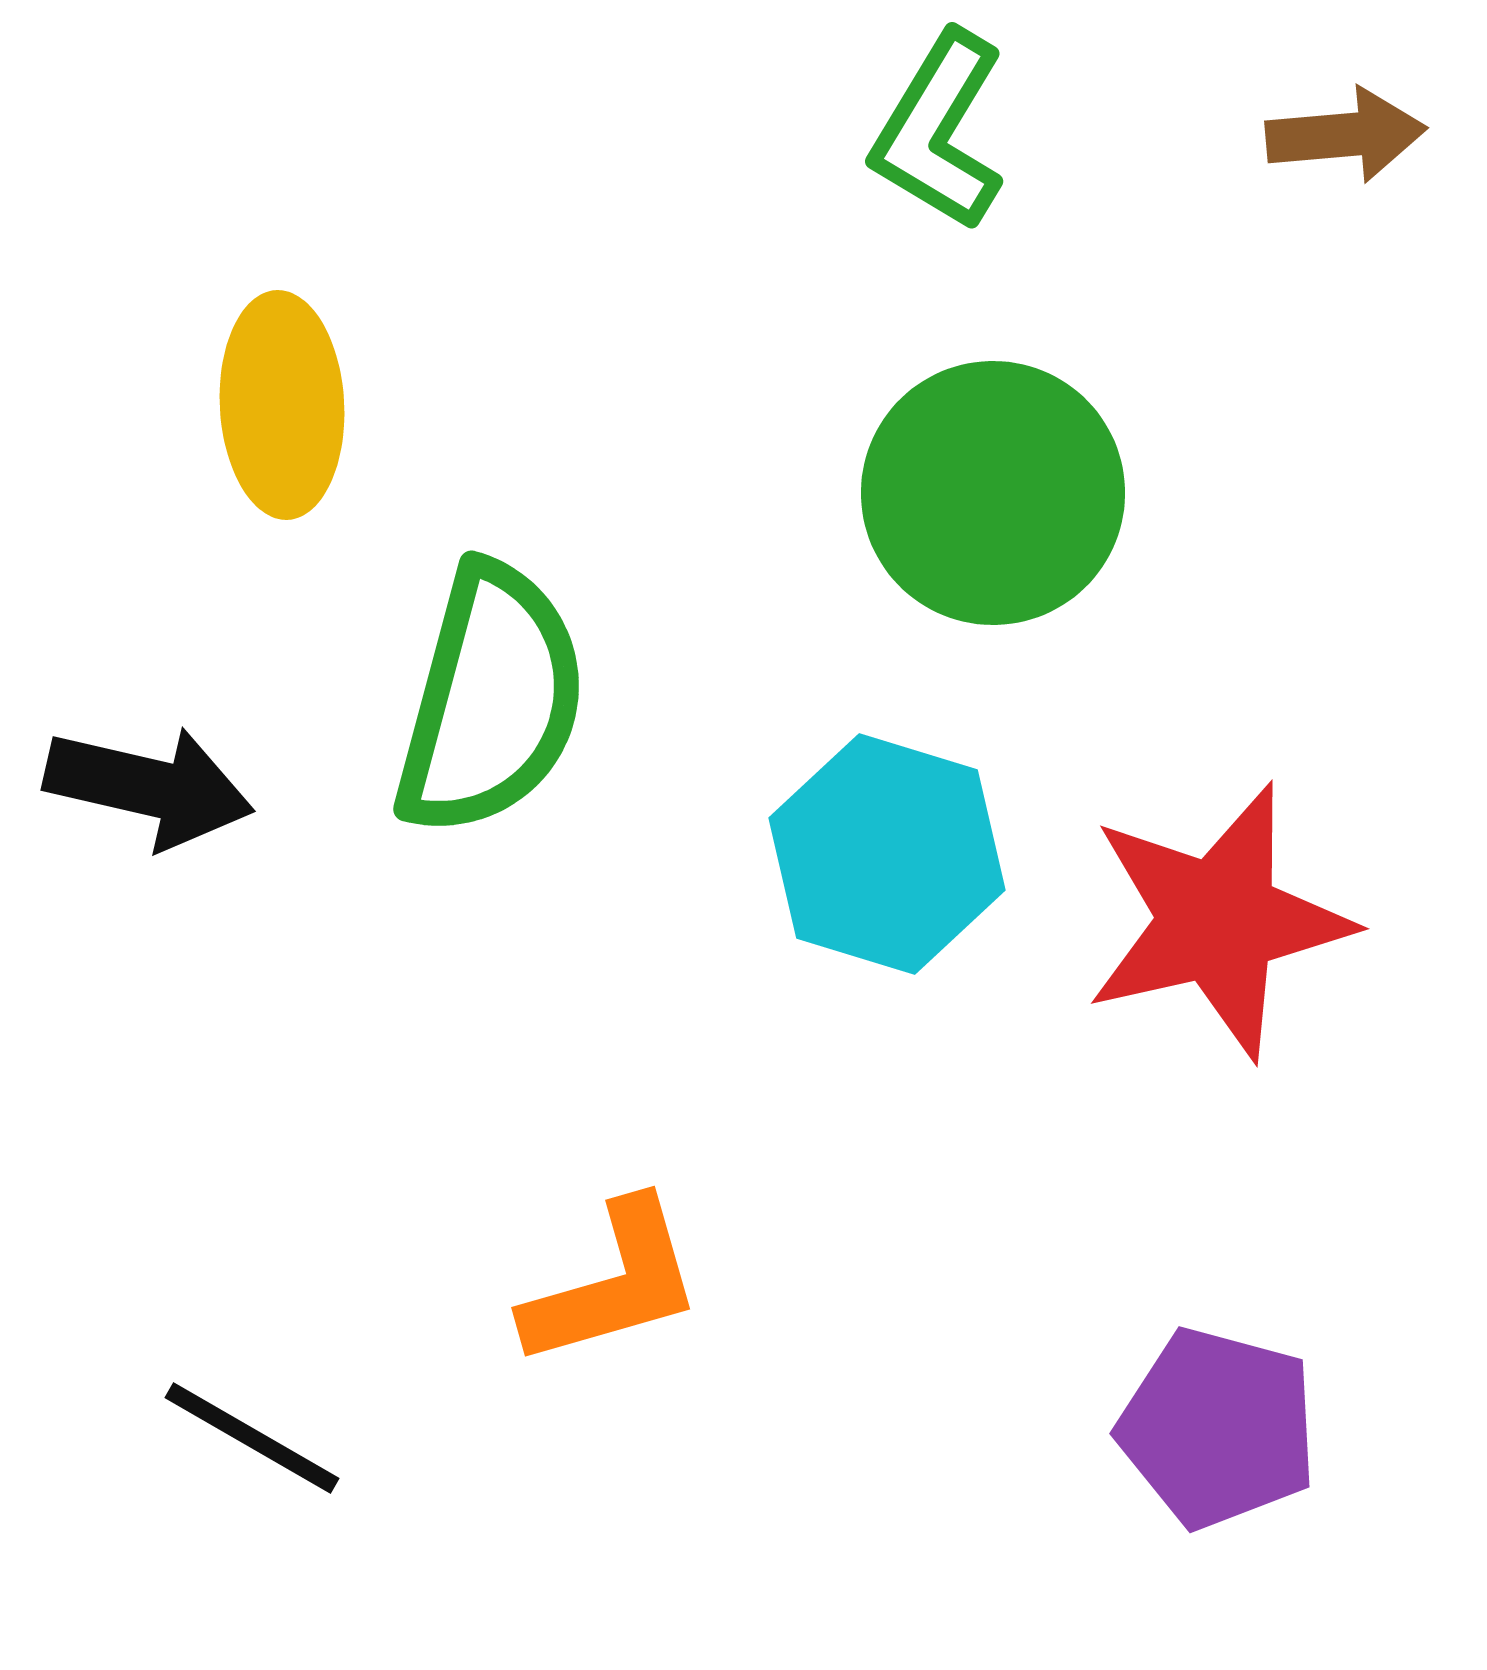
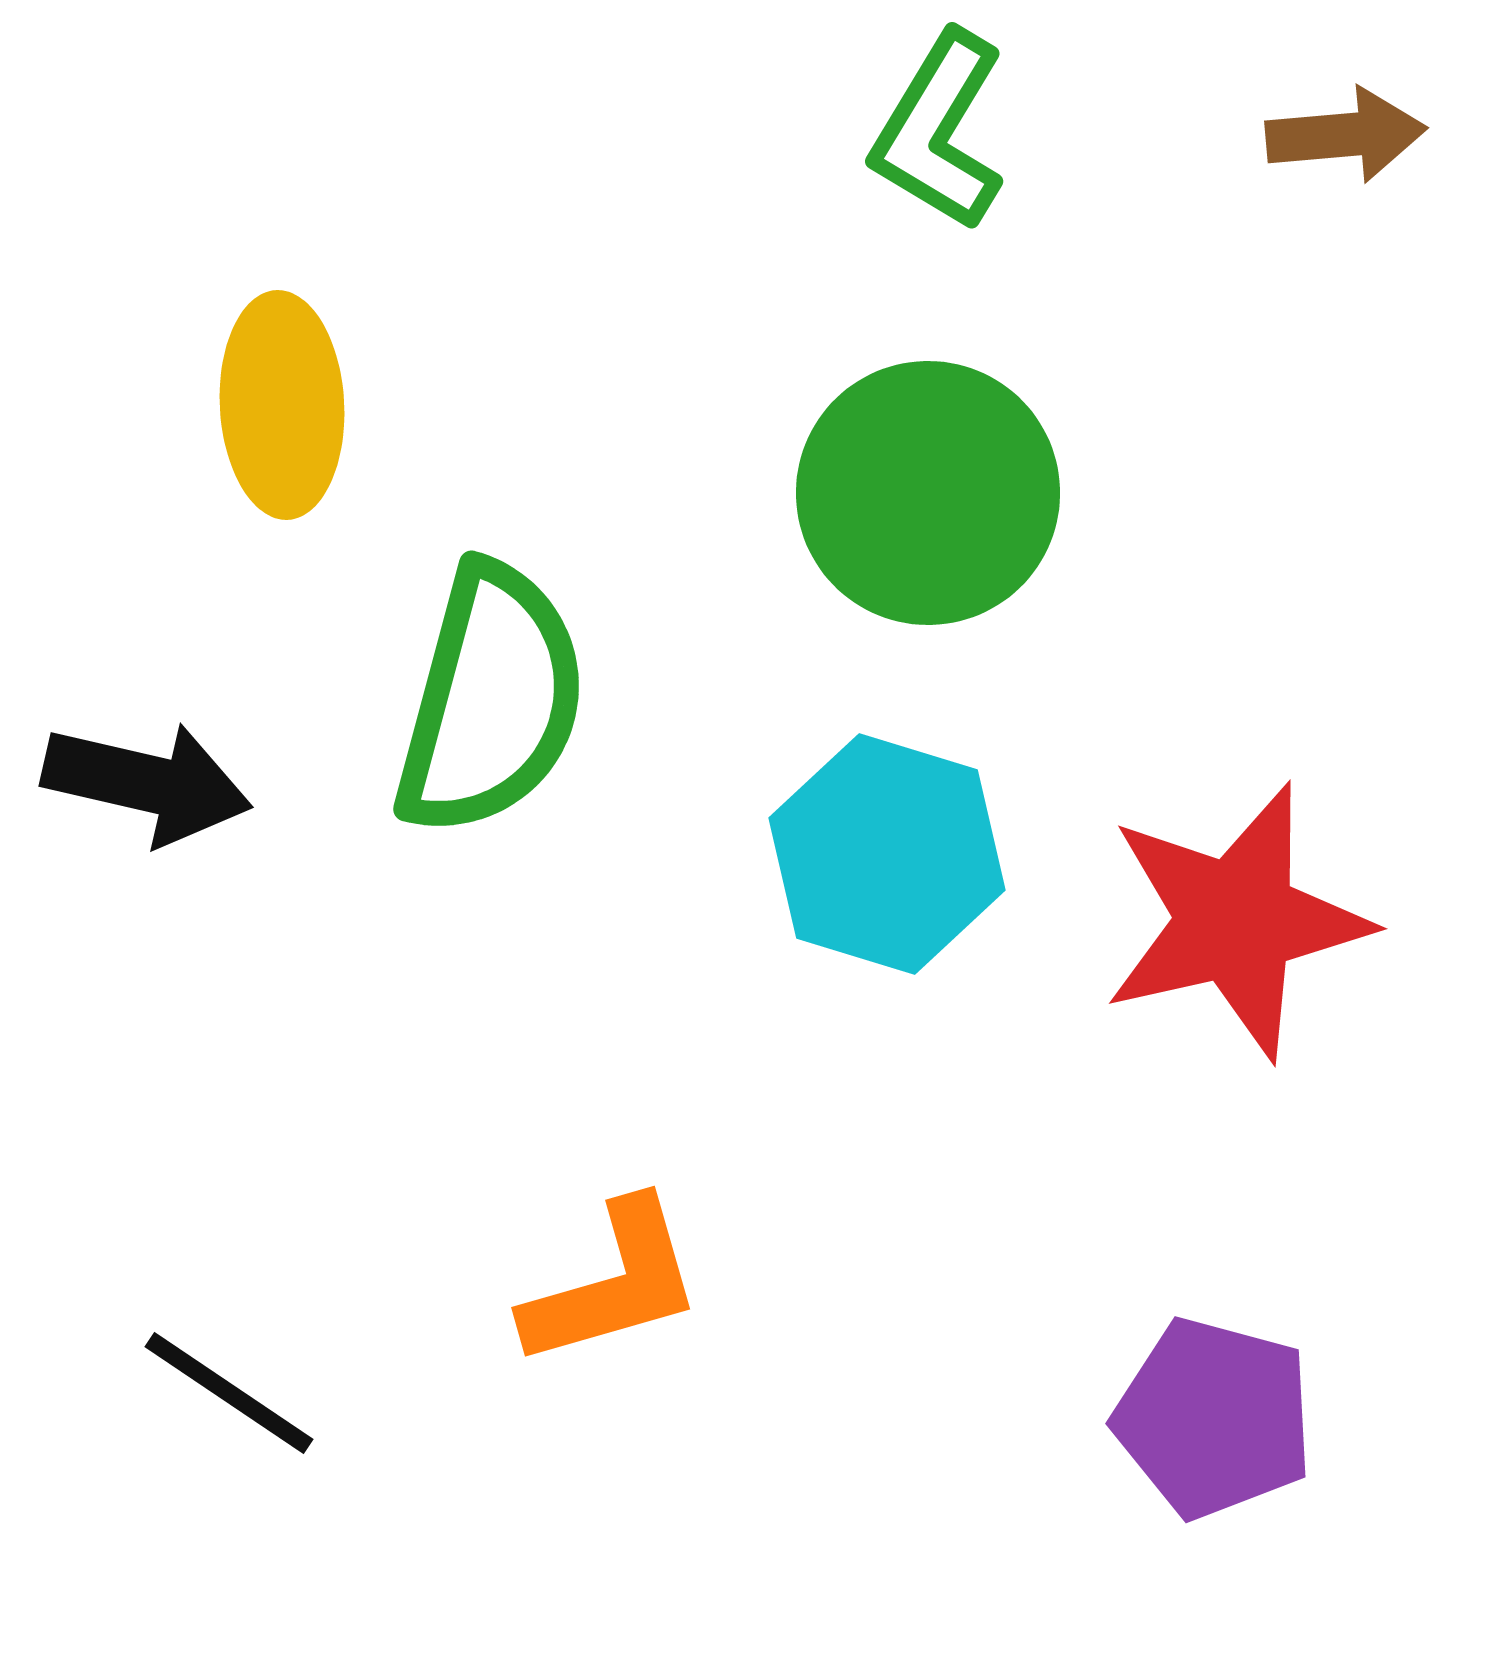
green circle: moved 65 px left
black arrow: moved 2 px left, 4 px up
red star: moved 18 px right
purple pentagon: moved 4 px left, 10 px up
black line: moved 23 px left, 45 px up; rotated 4 degrees clockwise
